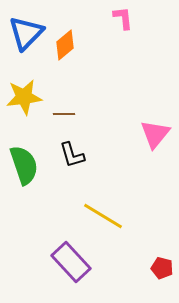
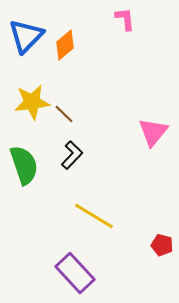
pink L-shape: moved 2 px right, 1 px down
blue triangle: moved 3 px down
yellow star: moved 8 px right, 5 px down
brown line: rotated 45 degrees clockwise
pink triangle: moved 2 px left, 2 px up
black L-shape: rotated 120 degrees counterclockwise
yellow line: moved 9 px left
purple rectangle: moved 4 px right, 11 px down
red pentagon: moved 23 px up
